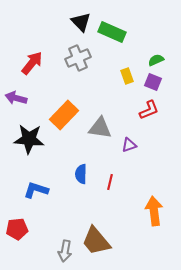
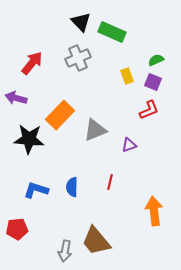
orange rectangle: moved 4 px left
gray triangle: moved 5 px left, 2 px down; rotated 30 degrees counterclockwise
blue semicircle: moved 9 px left, 13 px down
